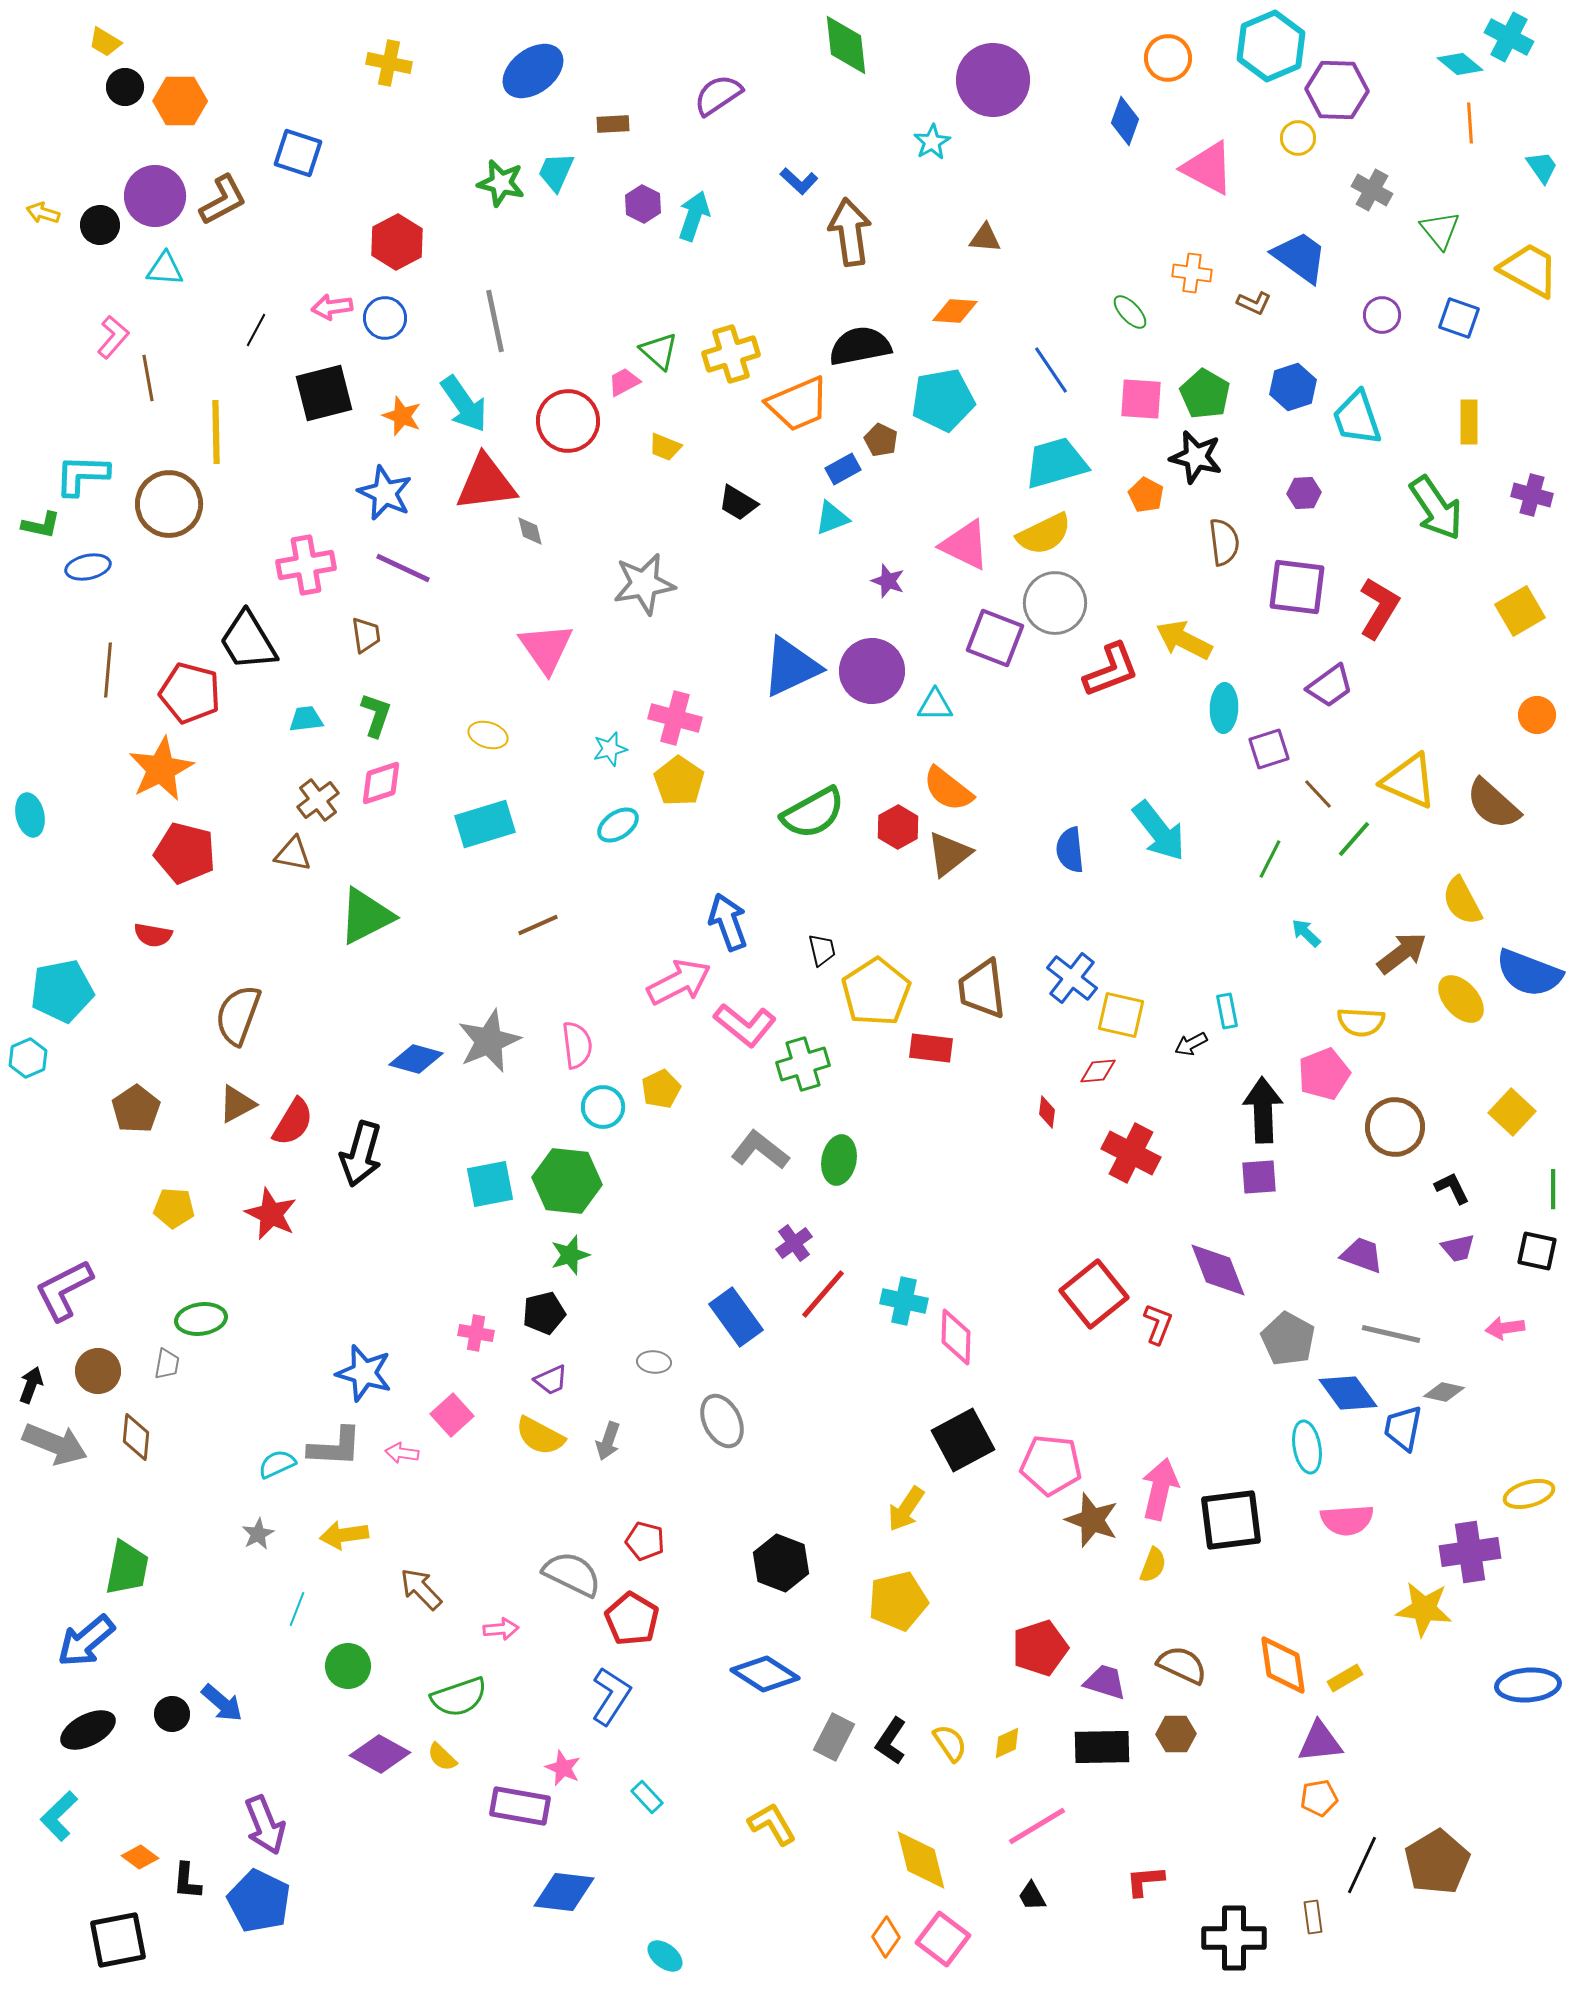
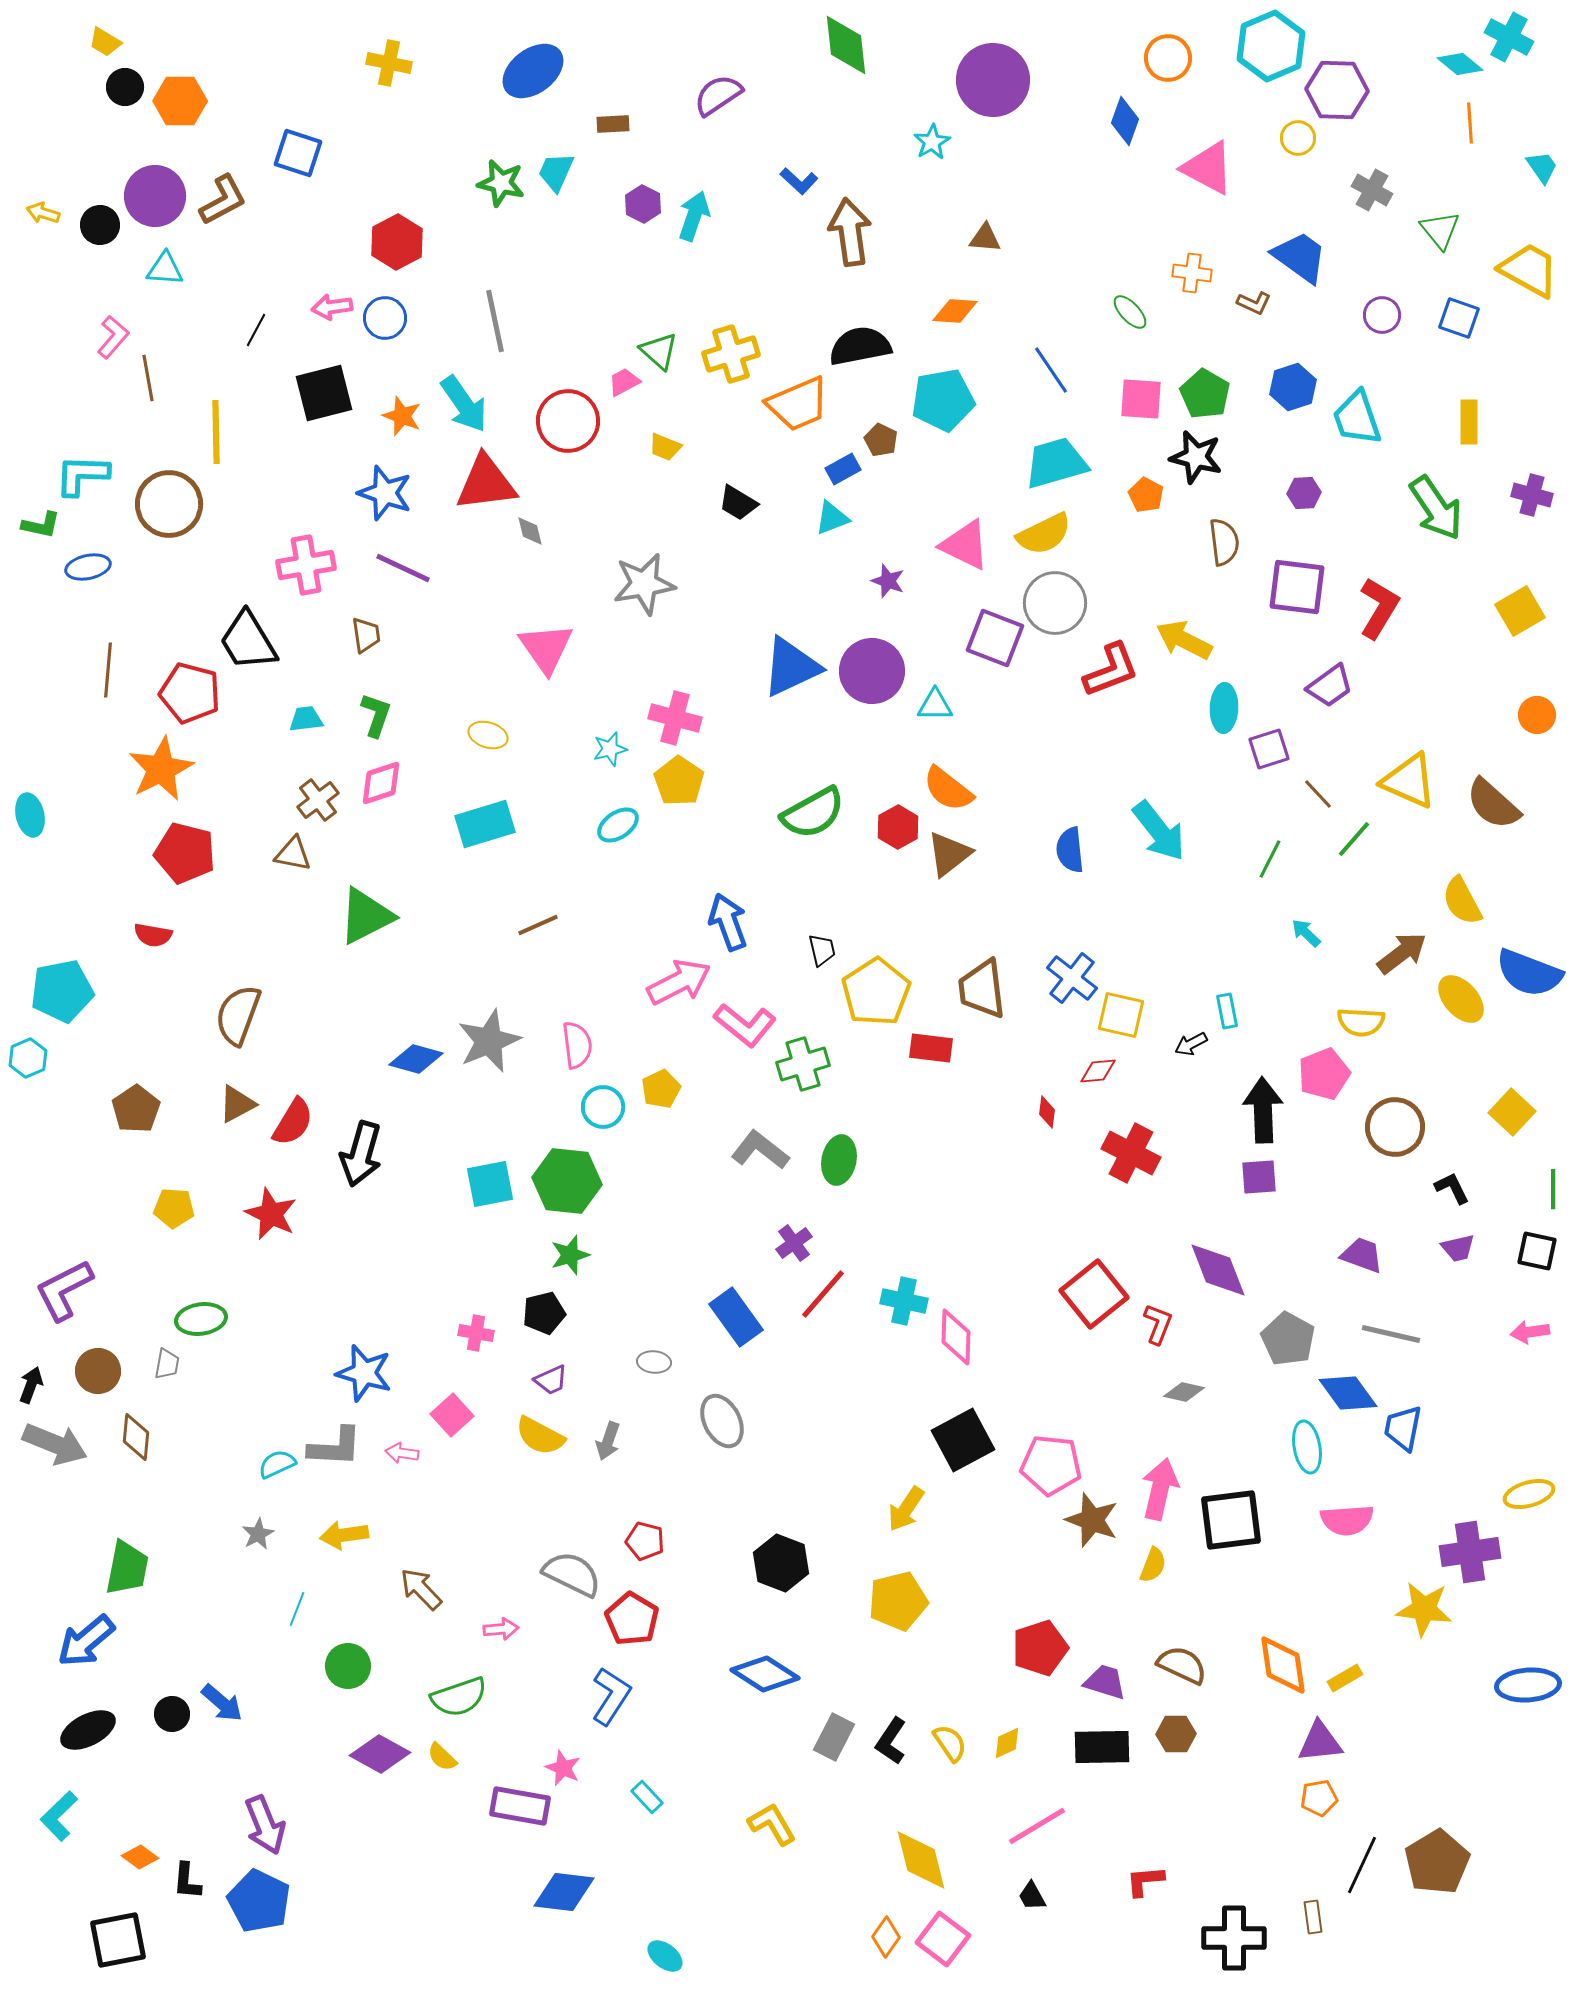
blue star at (385, 493): rotated 6 degrees counterclockwise
pink arrow at (1505, 1328): moved 25 px right, 4 px down
gray diamond at (1444, 1392): moved 260 px left
